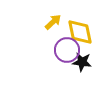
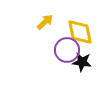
yellow arrow: moved 8 px left
